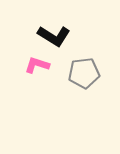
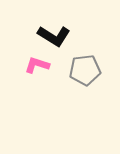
gray pentagon: moved 1 px right, 3 px up
